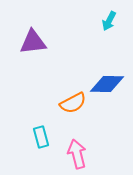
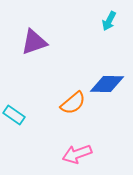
purple triangle: moved 1 px right; rotated 12 degrees counterclockwise
orange semicircle: rotated 12 degrees counterclockwise
cyan rectangle: moved 27 px left, 22 px up; rotated 40 degrees counterclockwise
pink arrow: rotated 96 degrees counterclockwise
